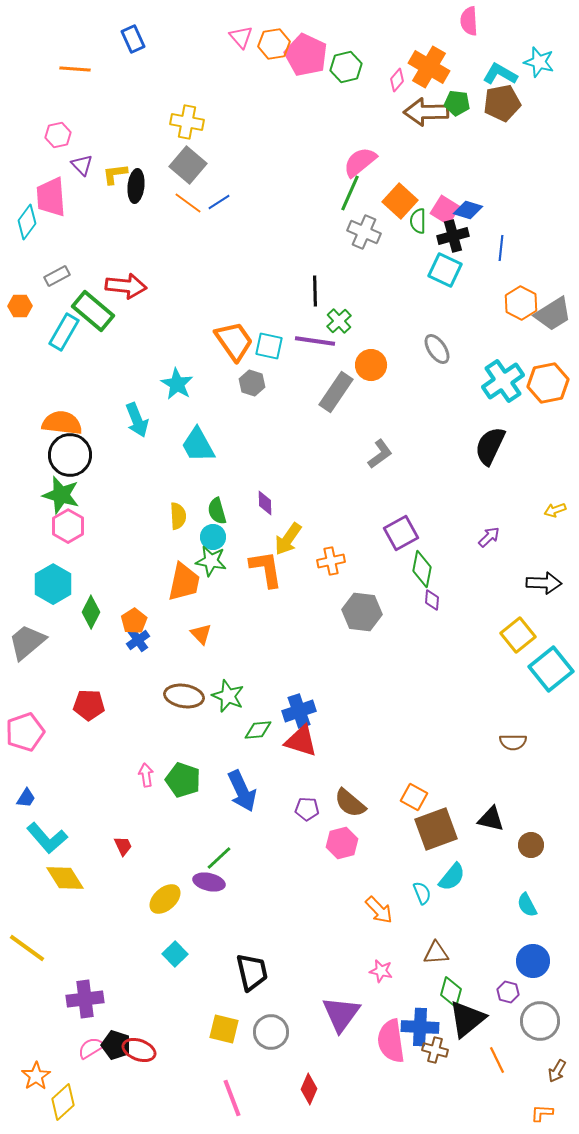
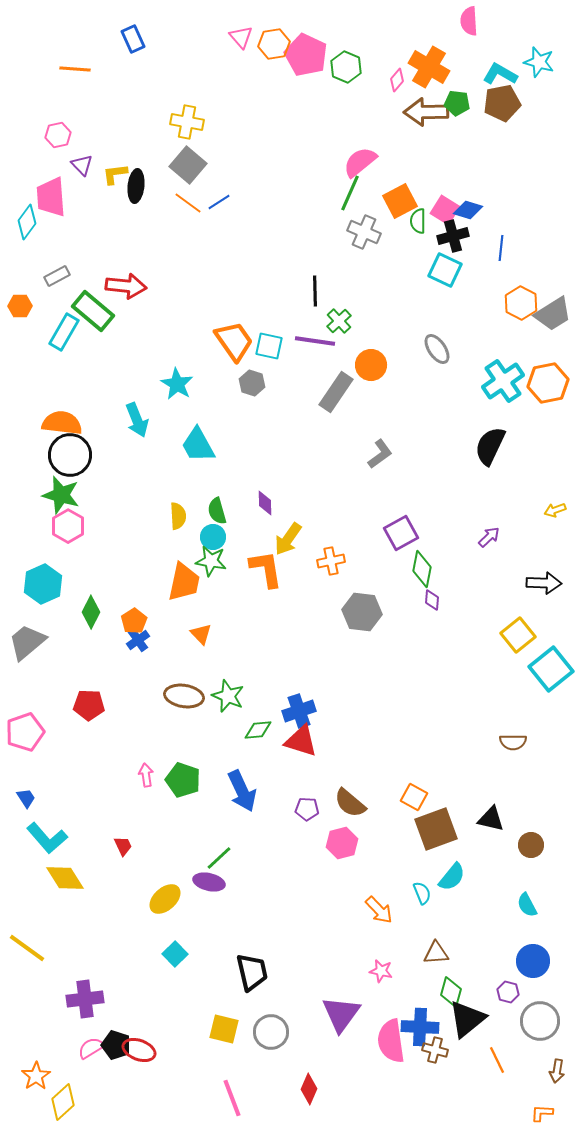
green hexagon at (346, 67): rotated 24 degrees counterclockwise
orange square at (400, 201): rotated 20 degrees clockwise
cyan hexagon at (53, 584): moved 10 px left; rotated 6 degrees clockwise
blue trapezoid at (26, 798): rotated 65 degrees counterclockwise
brown arrow at (557, 1071): rotated 20 degrees counterclockwise
